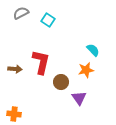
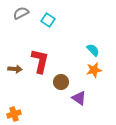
red L-shape: moved 1 px left, 1 px up
orange star: moved 8 px right
purple triangle: rotated 21 degrees counterclockwise
orange cross: rotated 24 degrees counterclockwise
